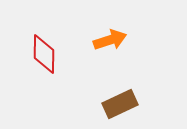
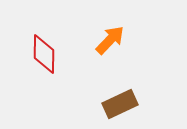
orange arrow: rotated 28 degrees counterclockwise
